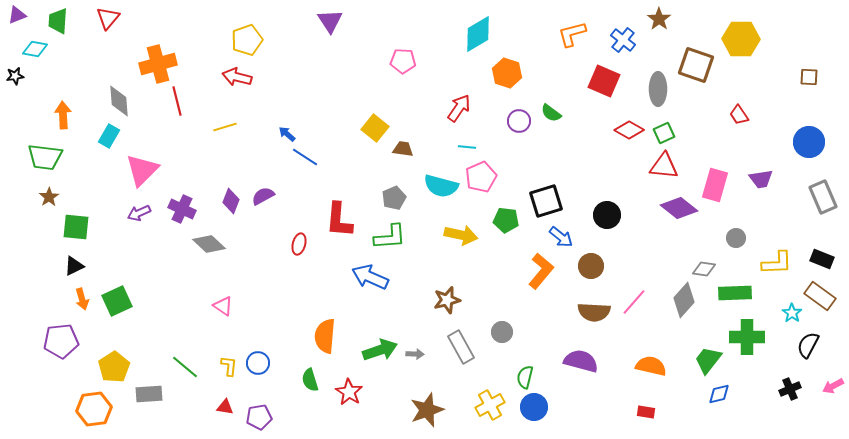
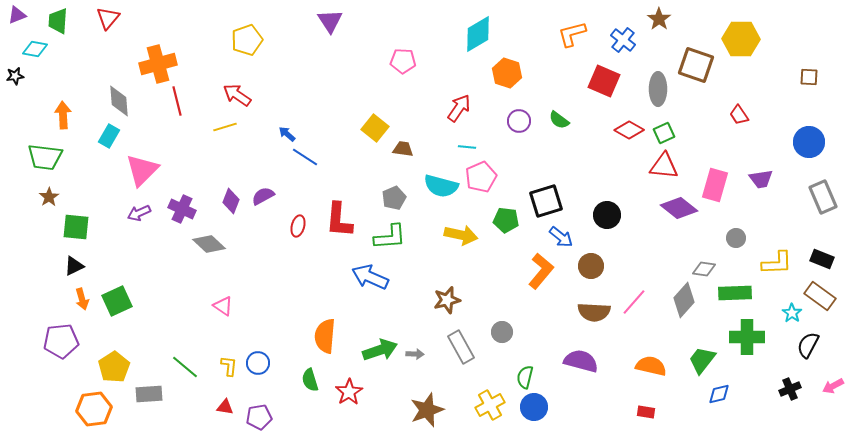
red arrow at (237, 77): moved 18 px down; rotated 20 degrees clockwise
green semicircle at (551, 113): moved 8 px right, 7 px down
red ellipse at (299, 244): moved 1 px left, 18 px up
green trapezoid at (708, 360): moved 6 px left
red star at (349, 392): rotated 8 degrees clockwise
